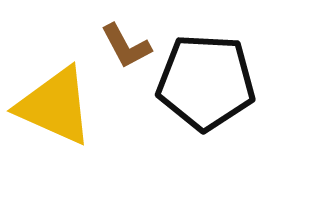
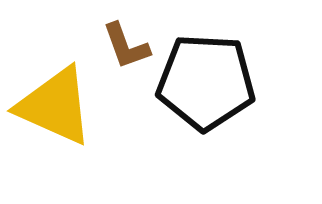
brown L-shape: rotated 8 degrees clockwise
